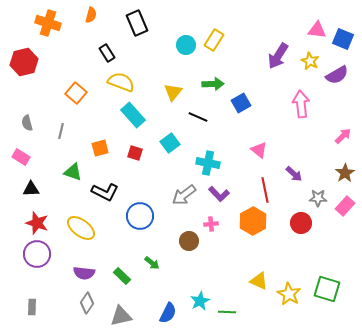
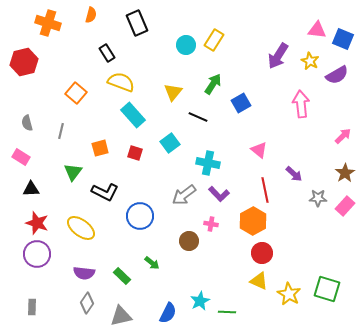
green arrow at (213, 84): rotated 55 degrees counterclockwise
green triangle at (73, 172): rotated 48 degrees clockwise
red circle at (301, 223): moved 39 px left, 30 px down
pink cross at (211, 224): rotated 16 degrees clockwise
